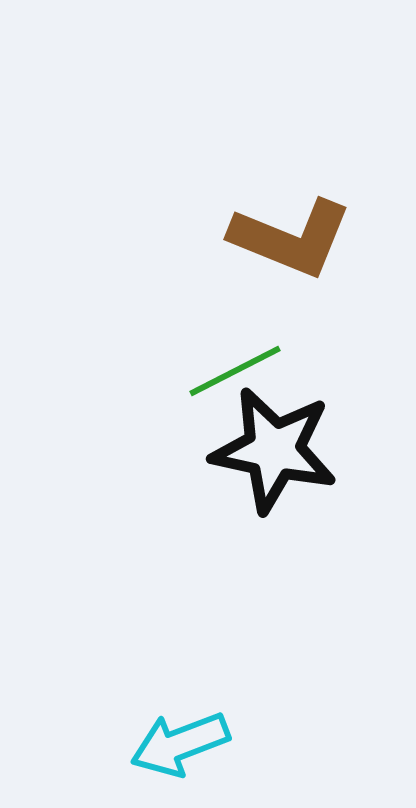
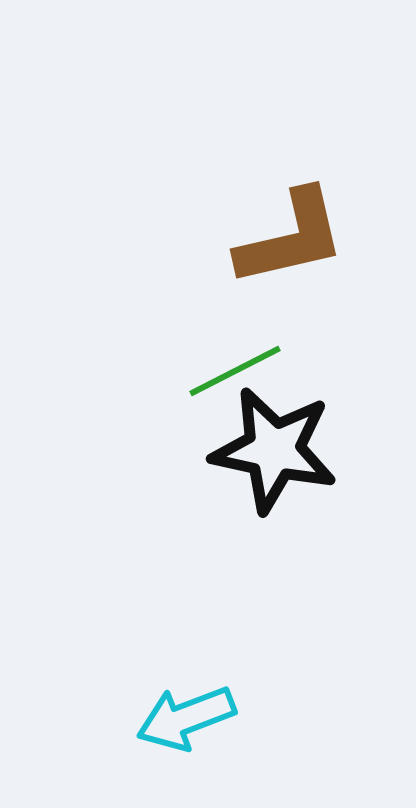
brown L-shape: rotated 35 degrees counterclockwise
cyan arrow: moved 6 px right, 26 px up
